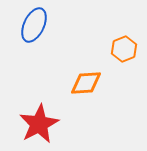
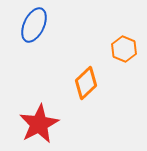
orange hexagon: rotated 15 degrees counterclockwise
orange diamond: rotated 40 degrees counterclockwise
